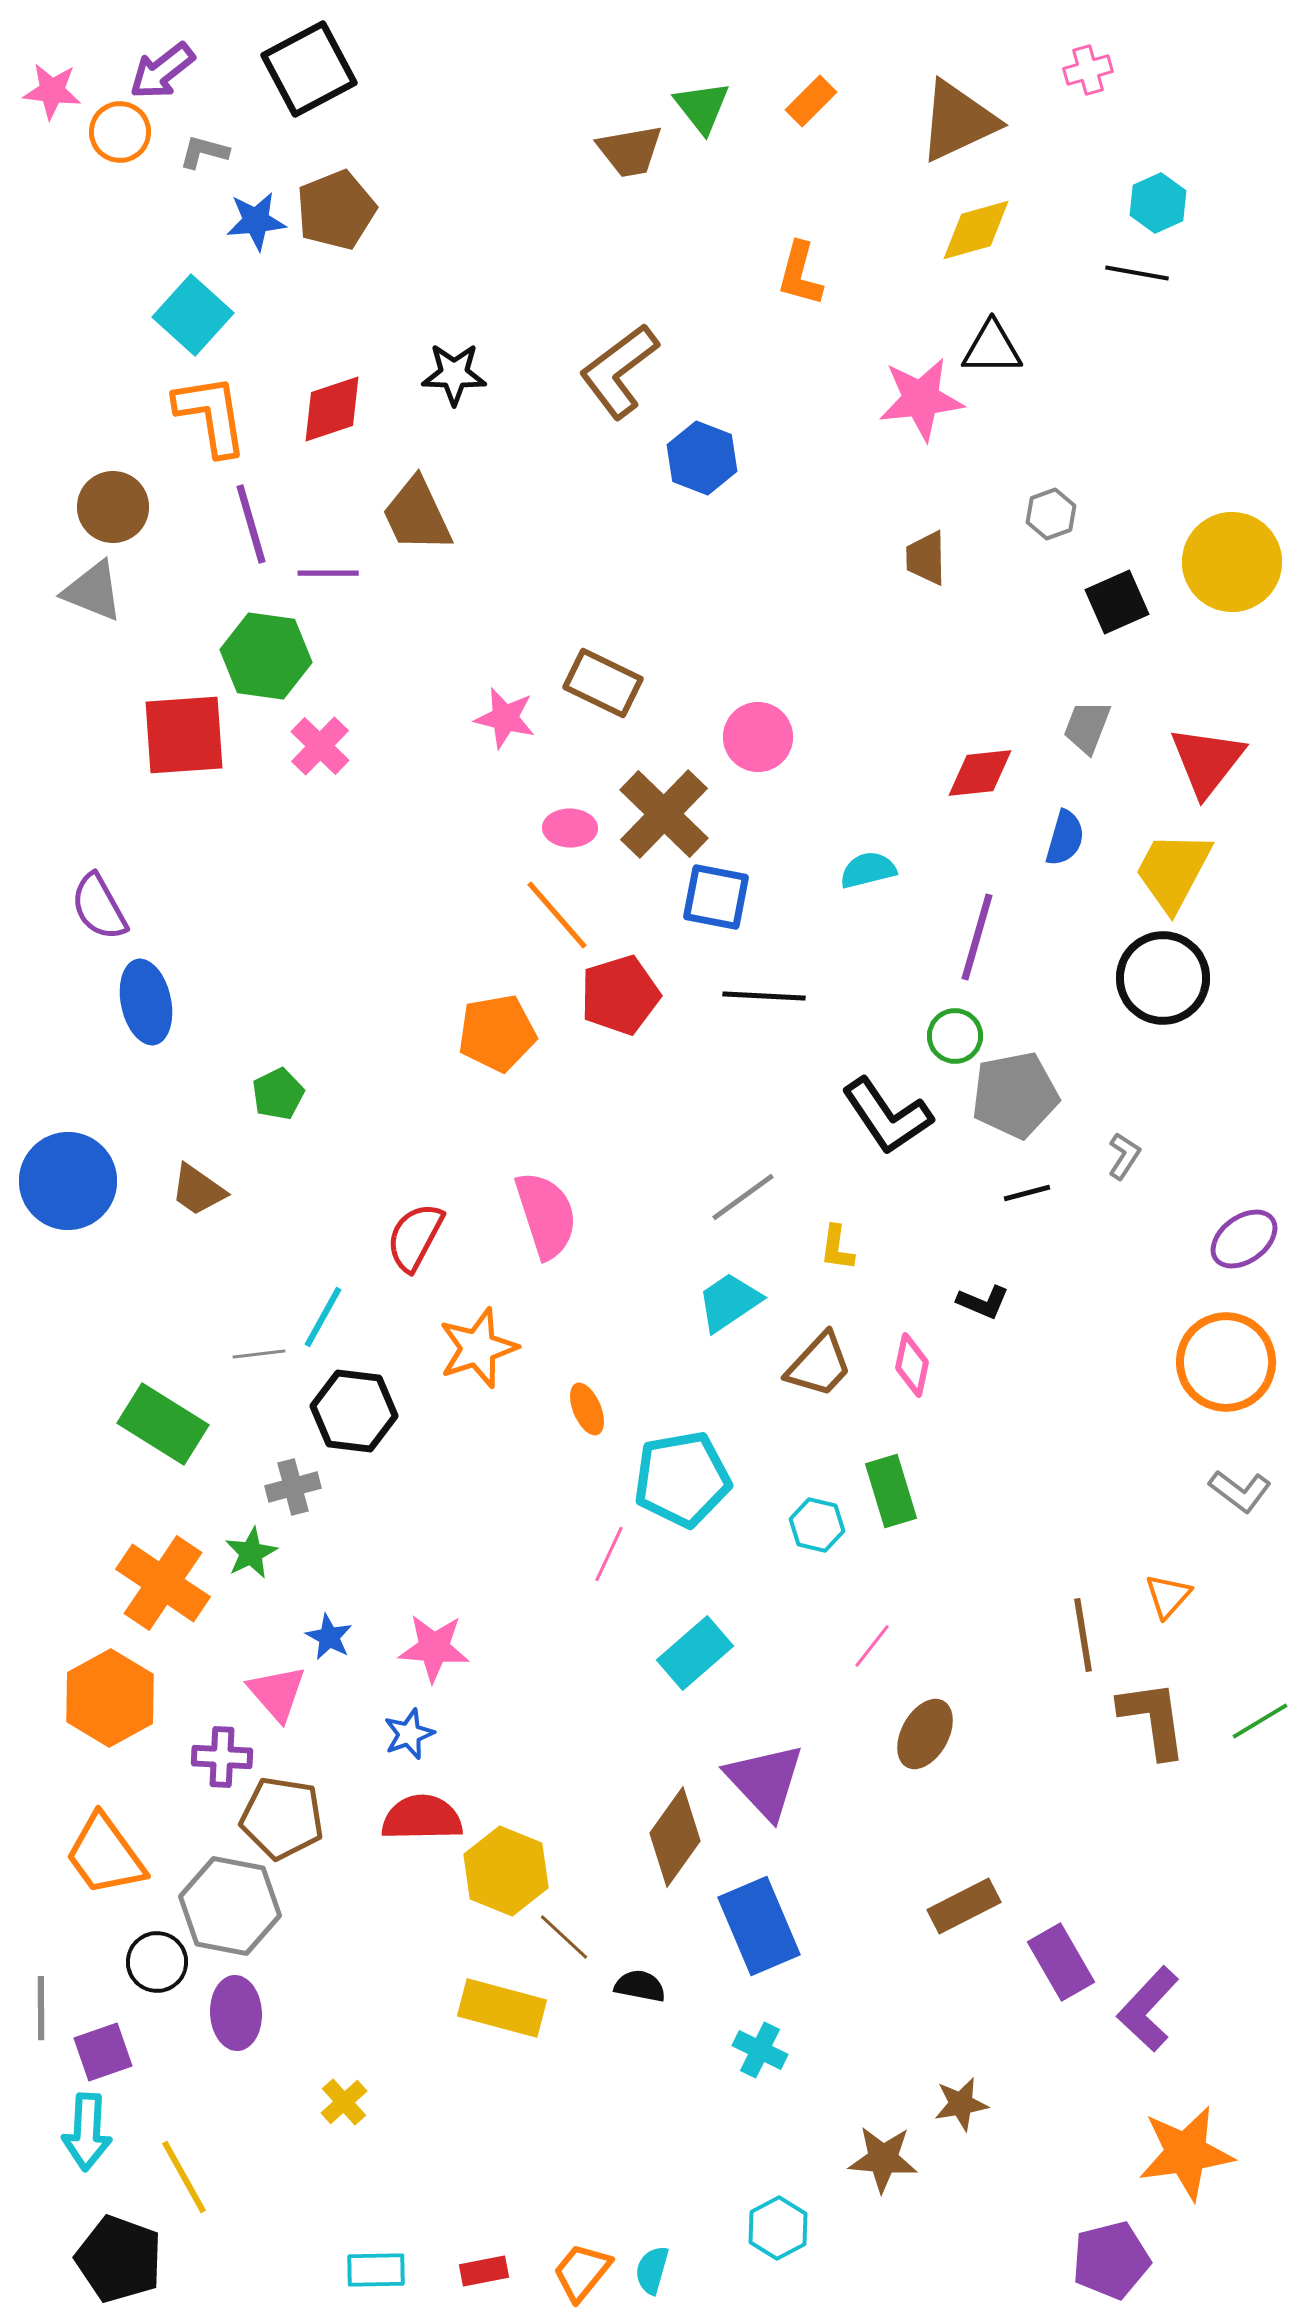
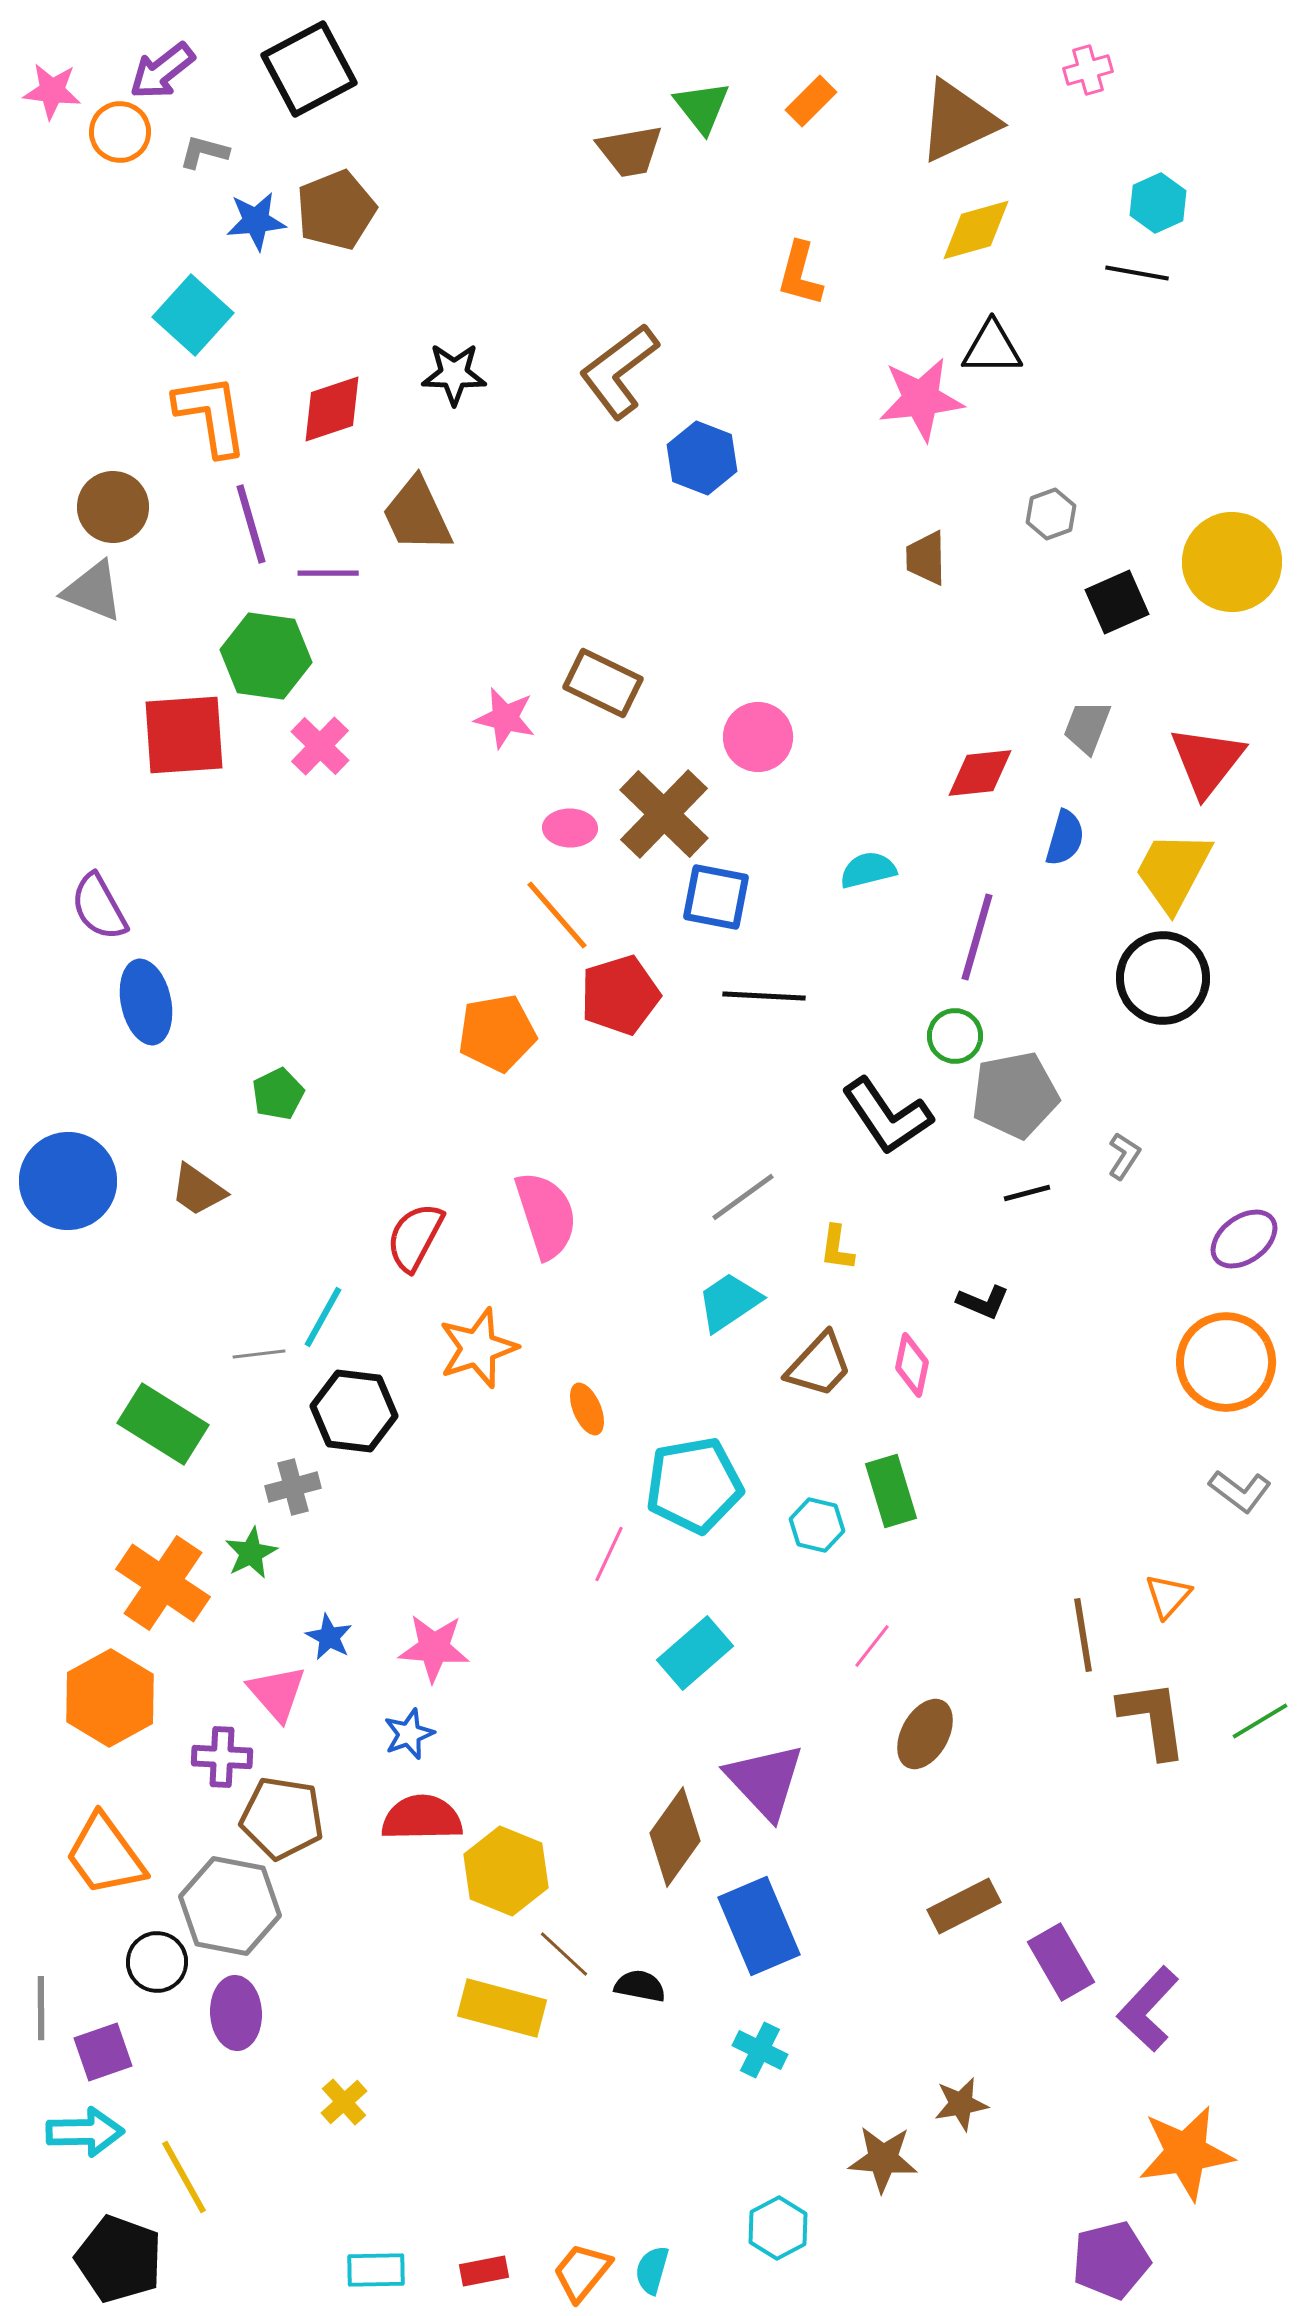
cyan pentagon at (682, 1479): moved 12 px right, 6 px down
brown line at (564, 1937): moved 17 px down
cyan arrow at (87, 2132): moved 2 px left; rotated 94 degrees counterclockwise
